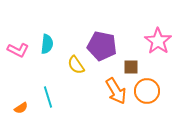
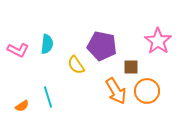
orange semicircle: moved 1 px right, 2 px up
